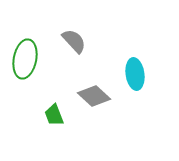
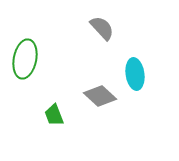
gray semicircle: moved 28 px right, 13 px up
gray diamond: moved 6 px right
